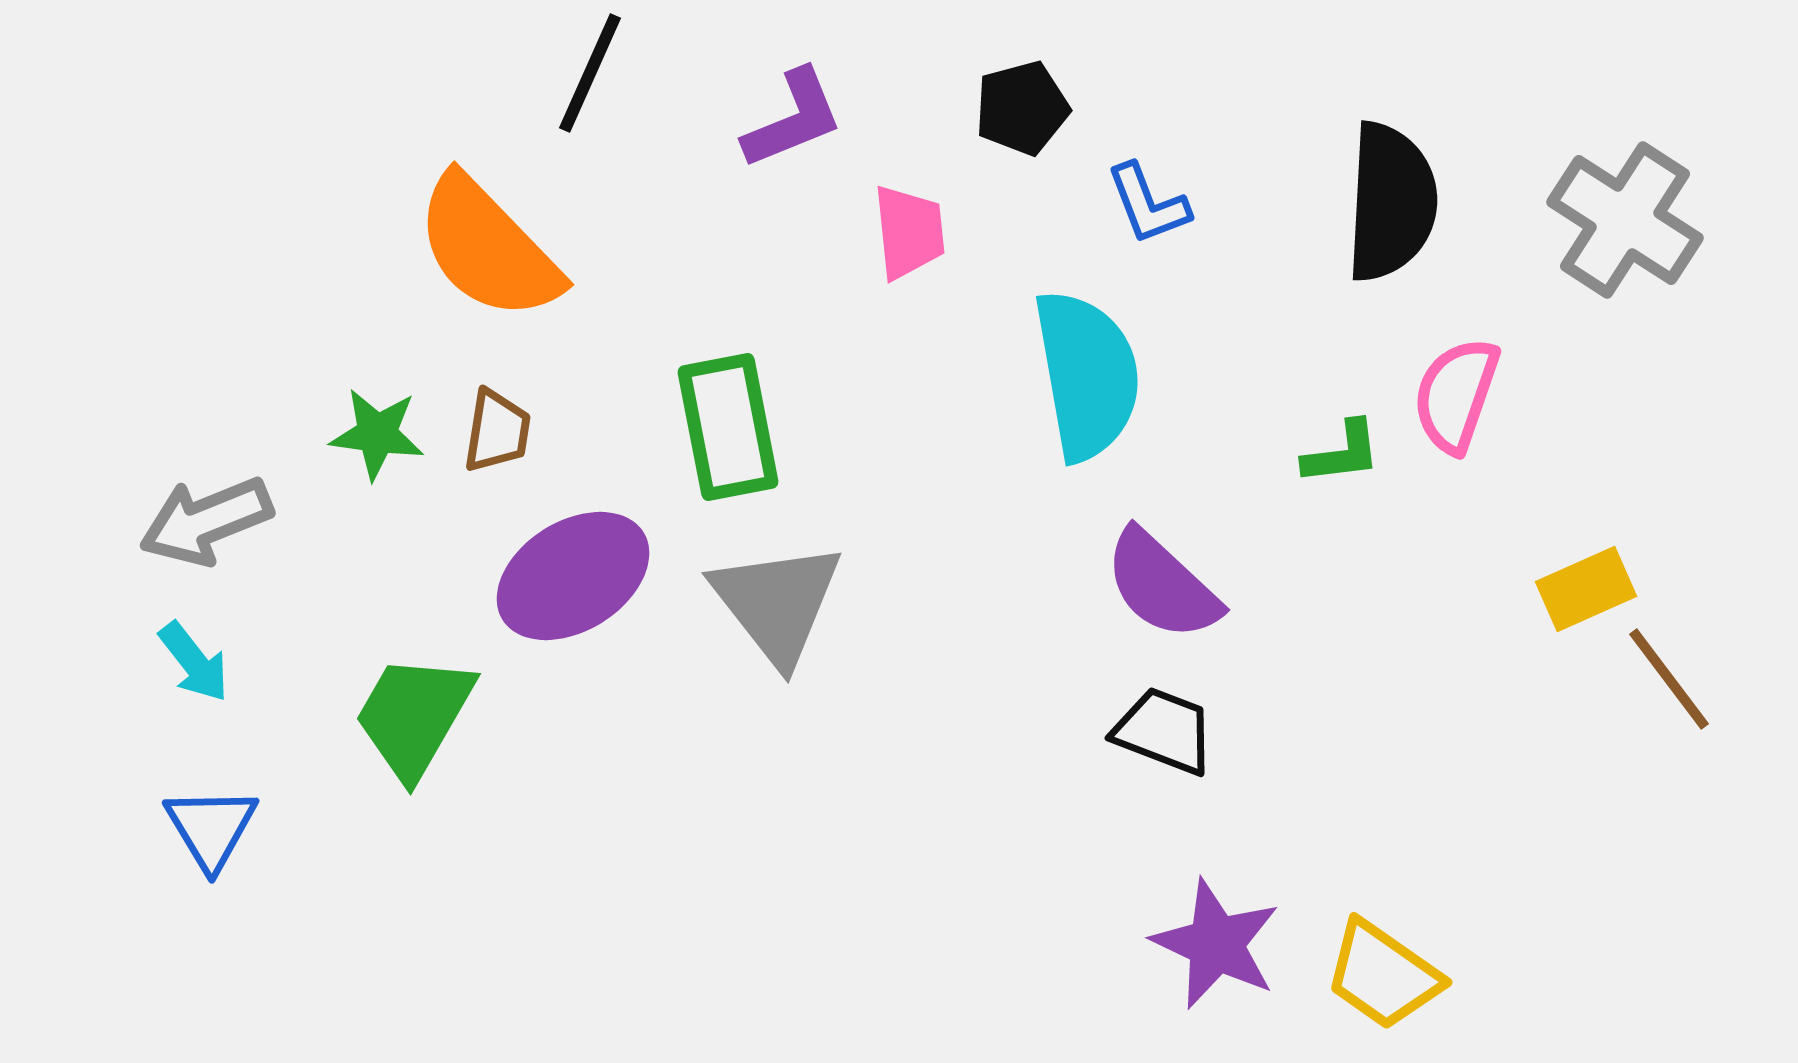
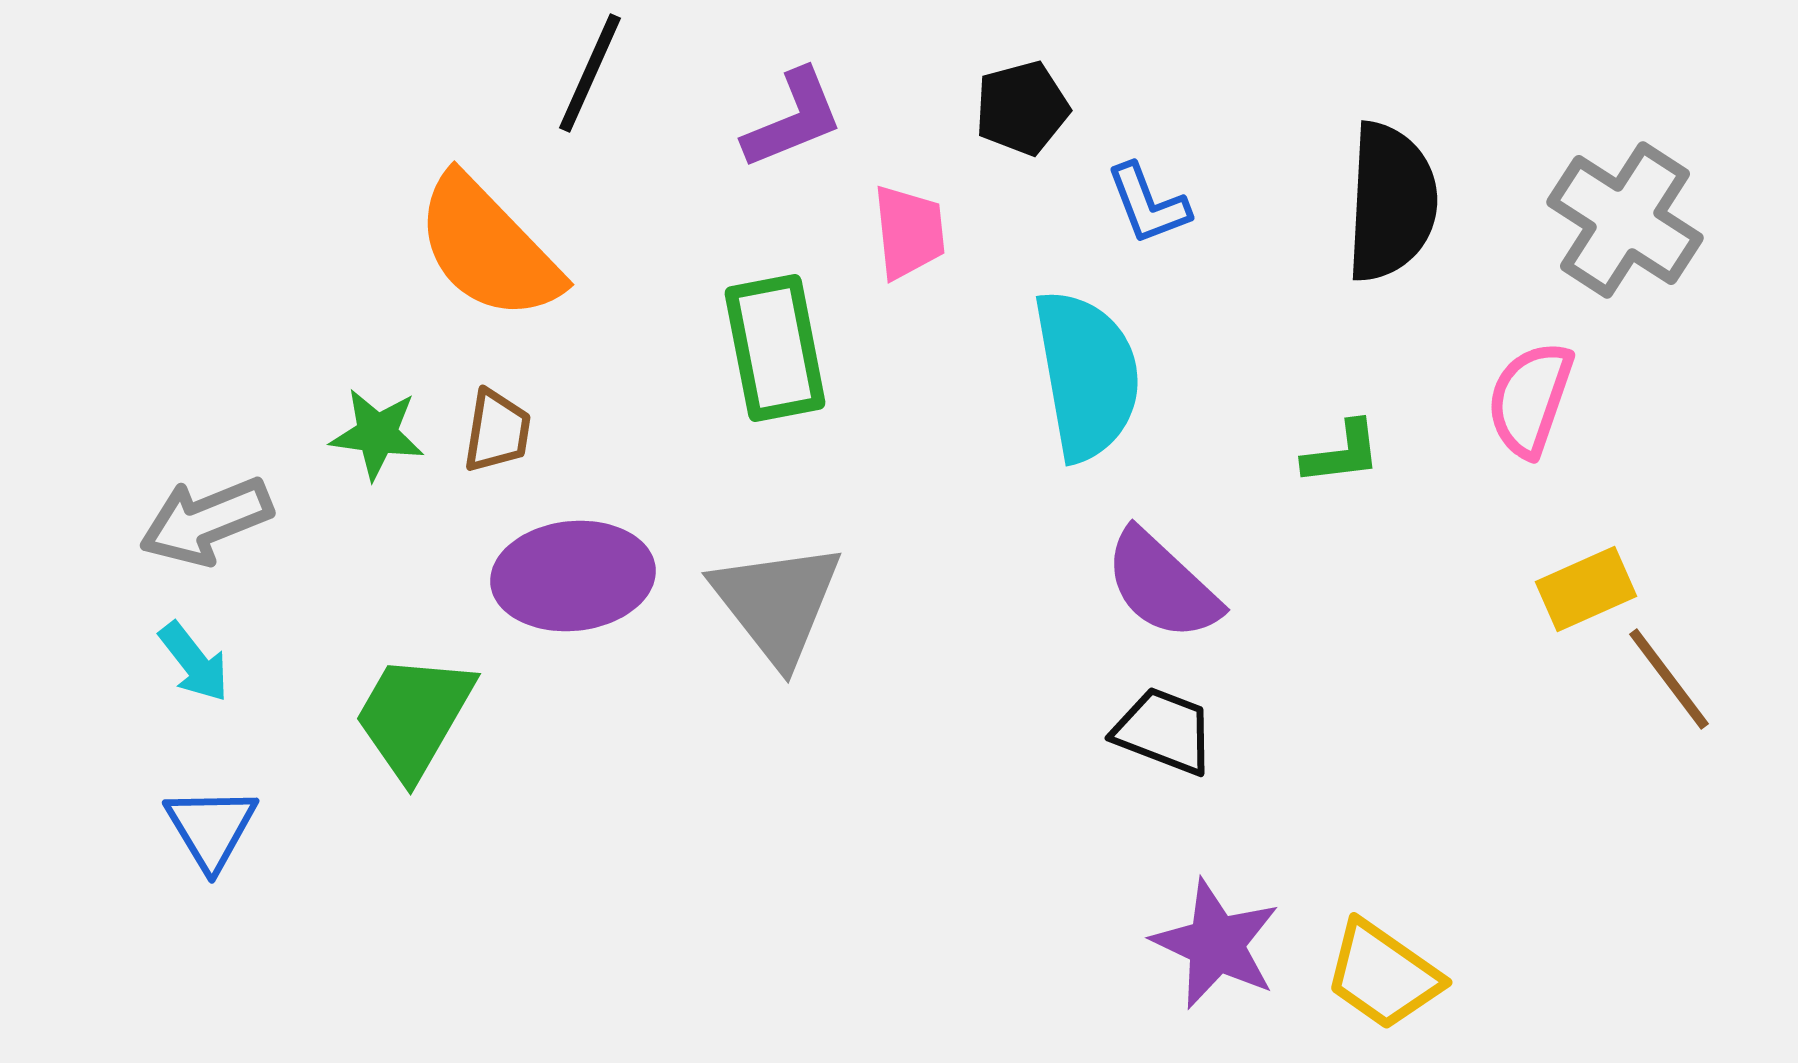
pink semicircle: moved 74 px right, 4 px down
green rectangle: moved 47 px right, 79 px up
purple ellipse: rotated 26 degrees clockwise
